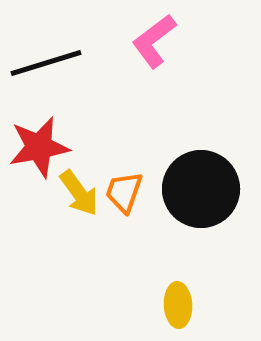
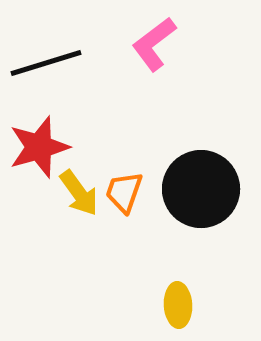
pink L-shape: moved 3 px down
red star: rotated 6 degrees counterclockwise
